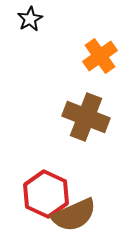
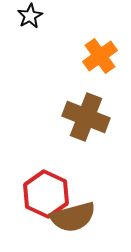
black star: moved 3 px up
brown semicircle: moved 1 px left, 2 px down; rotated 9 degrees clockwise
